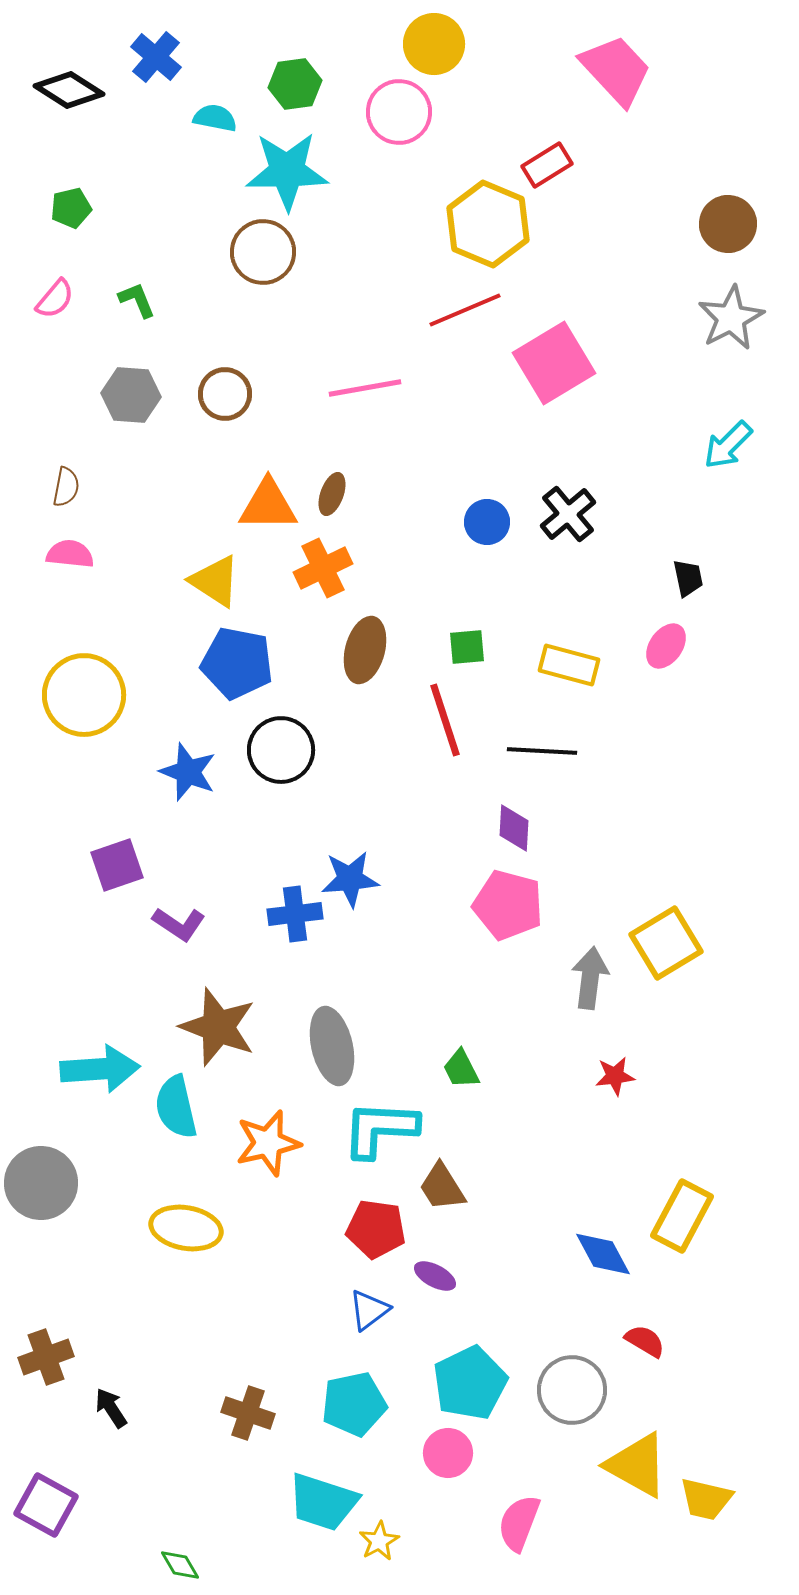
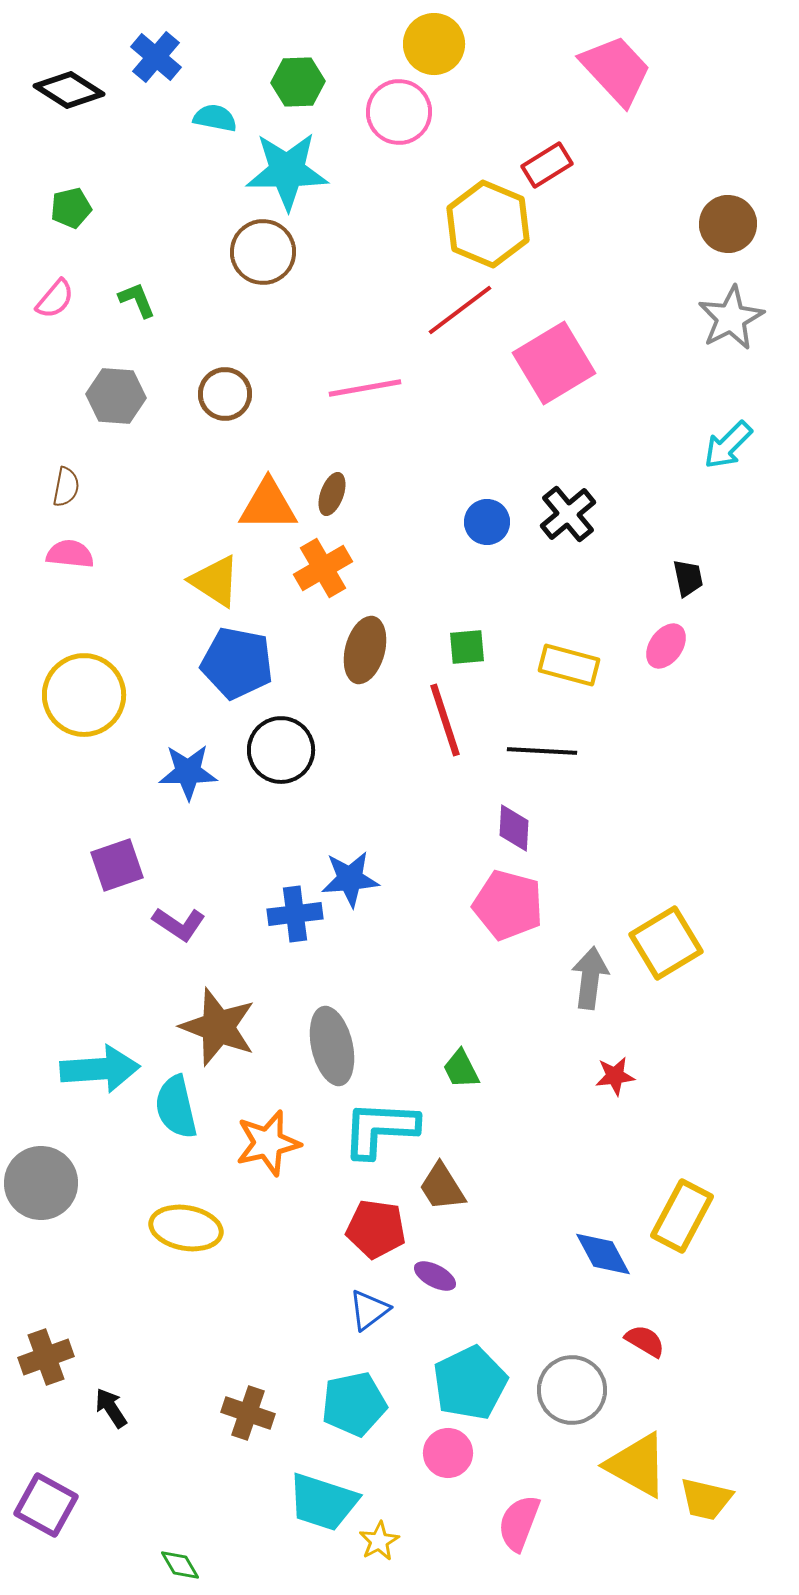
green hexagon at (295, 84): moved 3 px right, 2 px up; rotated 6 degrees clockwise
red line at (465, 310): moved 5 px left; rotated 14 degrees counterclockwise
gray hexagon at (131, 395): moved 15 px left, 1 px down
orange cross at (323, 568): rotated 4 degrees counterclockwise
blue star at (188, 772): rotated 22 degrees counterclockwise
